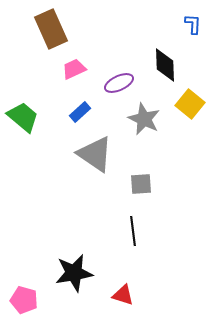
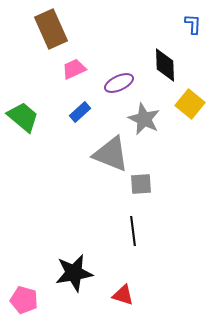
gray triangle: moved 16 px right; rotated 12 degrees counterclockwise
